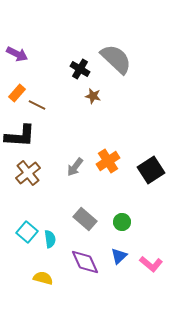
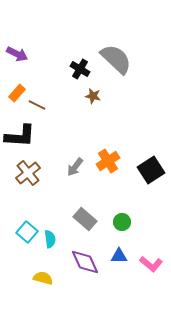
blue triangle: rotated 42 degrees clockwise
